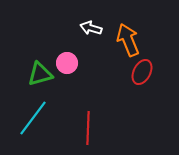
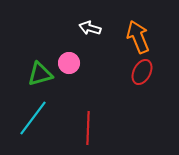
white arrow: moved 1 px left
orange arrow: moved 10 px right, 3 px up
pink circle: moved 2 px right
